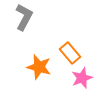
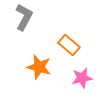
orange rectangle: moved 1 px left, 8 px up; rotated 10 degrees counterclockwise
pink star: rotated 10 degrees clockwise
